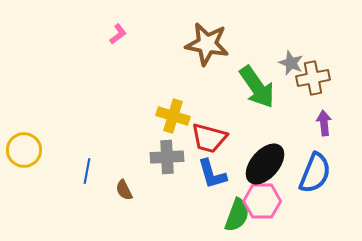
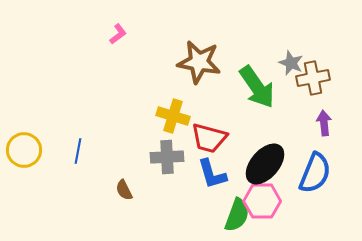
brown star: moved 8 px left, 18 px down
blue line: moved 9 px left, 20 px up
